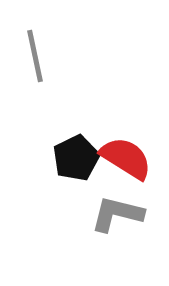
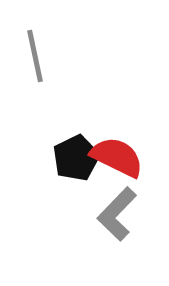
red semicircle: moved 9 px left, 1 px up; rotated 6 degrees counterclockwise
gray L-shape: rotated 60 degrees counterclockwise
